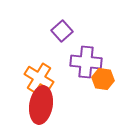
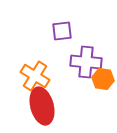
purple square: rotated 35 degrees clockwise
orange cross: moved 4 px left, 2 px up
red ellipse: moved 1 px right, 1 px down; rotated 24 degrees counterclockwise
